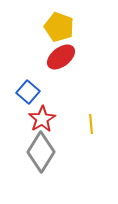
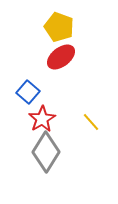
yellow line: moved 2 px up; rotated 36 degrees counterclockwise
gray diamond: moved 5 px right
